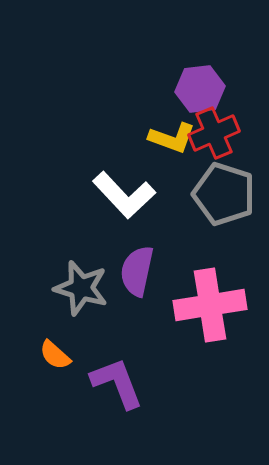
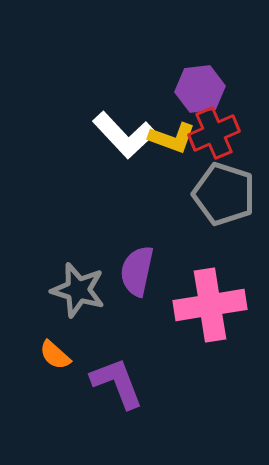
white L-shape: moved 60 px up
gray star: moved 3 px left, 2 px down
